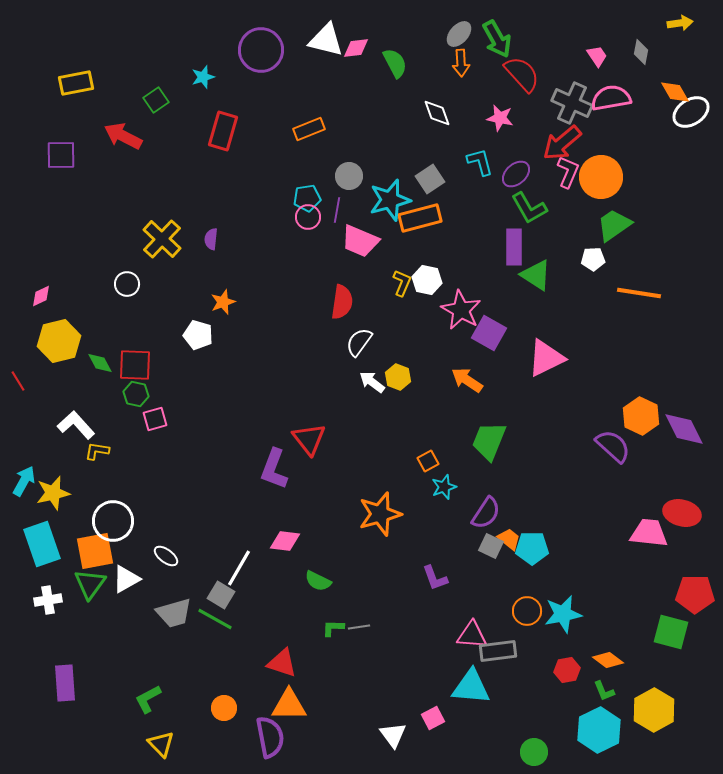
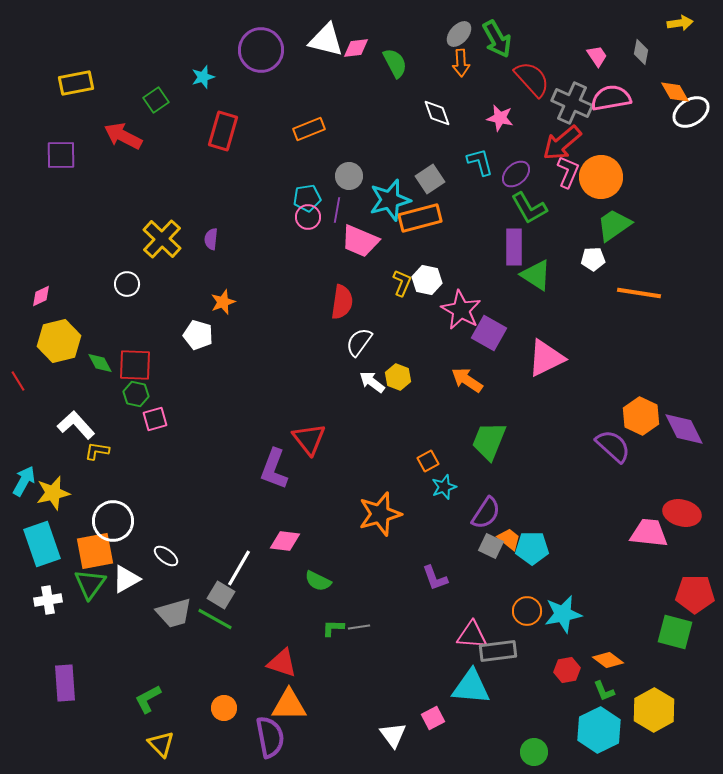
red semicircle at (522, 74): moved 10 px right, 5 px down
green square at (671, 632): moved 4 px right
